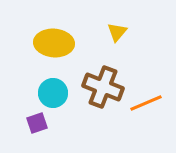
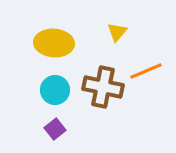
brown cross: rotated 9 degrees counterclockwise
cyan circle: moved 2 px right, 3 px up
orange line: moved 32 px up
purple square: moved 18 px right, 6 px down; rotated 20 degrees counterclockwise
